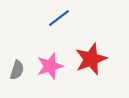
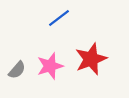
gray semicircle: rotated 24 degrees clockwise
